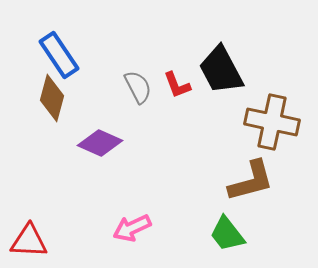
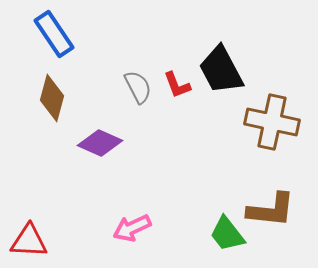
blue rectangle: moved 5 px left, 21 px up
brown L-shape: moved 20 px right, 29 px down; rotated 21 degrees clockwise
